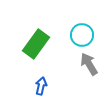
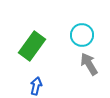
green rectangle: moved 4 px left, 2 px down
blue arrow: moved 5 px left
